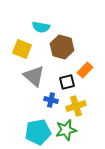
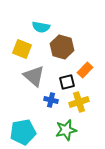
yellow cross: moved 3 px right, 4 px up
cyan pentagon: moved 15 px left
